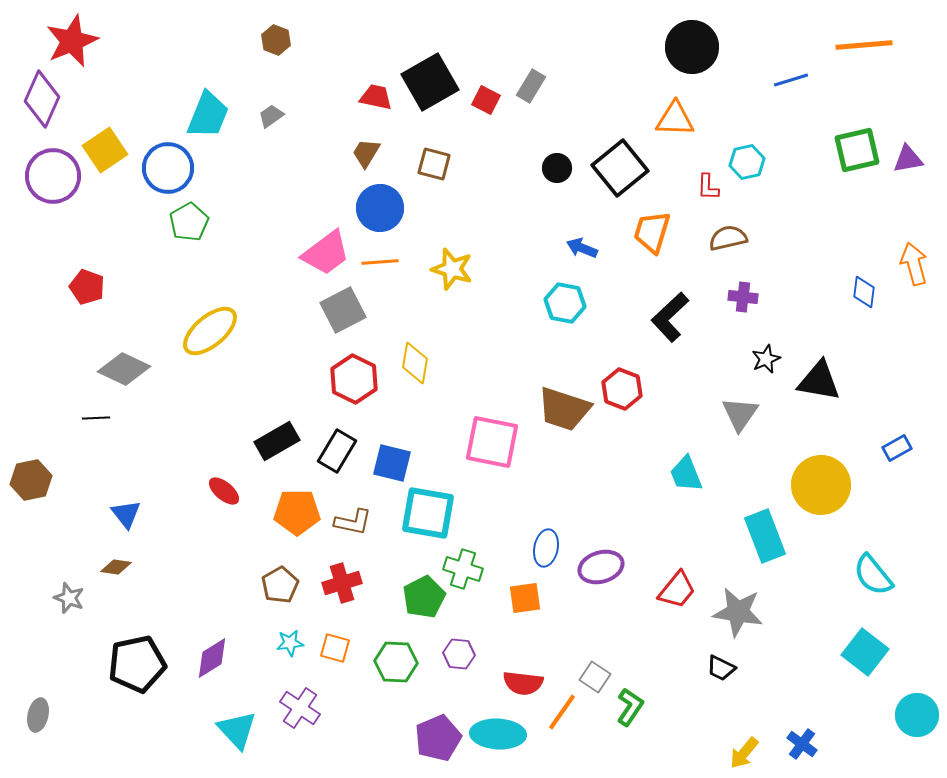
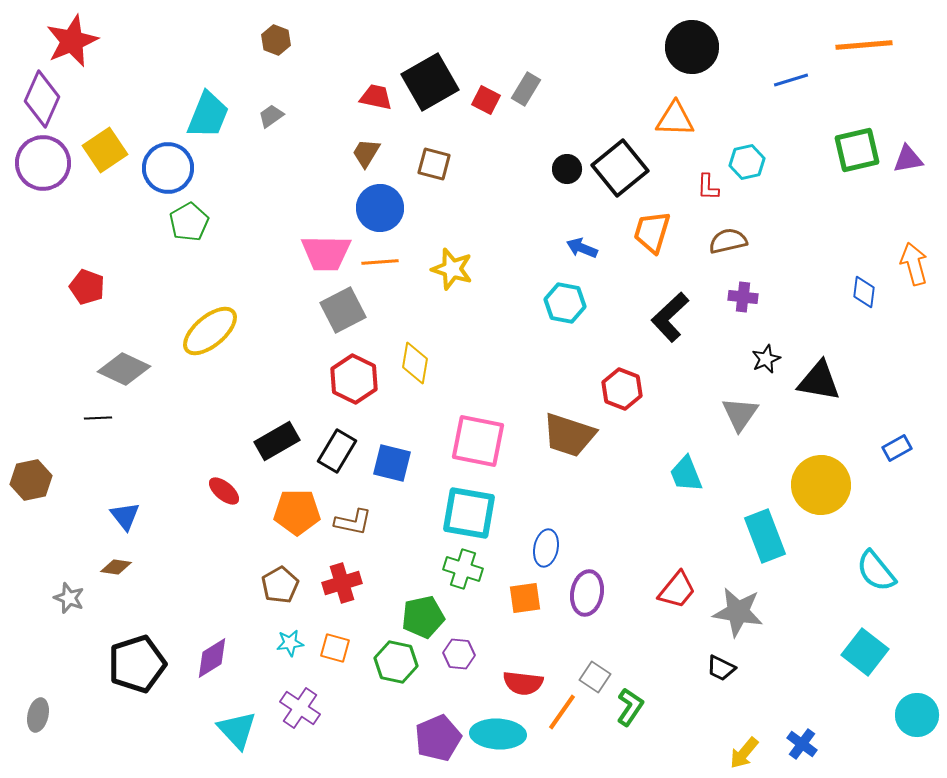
gray rectangle at (531, 86): moved 5 px left, 3 px down
black circle at (557, 168): moved 10 px right, 1 px down
purple circle at (53, 176): moved 10 px left, 13 px up
brown semicircle at (728, 238): moved 3 px down
pink trapezoid at (326, 253): rotated 38 degrees clockwise
brown trapezoid at (564, 409): moved 5 px right, 26 px down
black line at (96, 418): moved 2 px right
pink square at (492, 442): moved 14 px left, 1 px up
cyan square at (428, 513): moved 41 px right
blue triangle at (126, 514): moved 1 px left, 2 px down
purple ellipse at (601, 567): moved 14 px left, 26 px down; rotated 63 degrees counterclockwise
cyan semicircle at (873, 575): moved 3 px right, 4 px up
green pentagon at (424, 597): moved 1 px left, 20 px down; rotated 15 degrees clockwise
green hexagon at (396, 662): rotated 9 degrees clockwise
black pentagon at (137, 664): rotated 6 degrees counterclockwise
